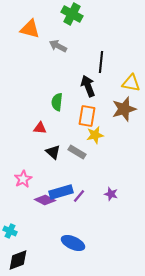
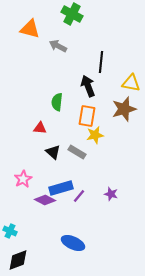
blue rectangle: moved 4 px up
